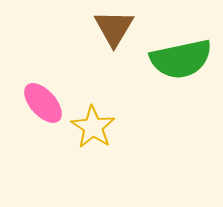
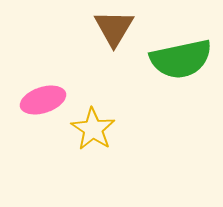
pink ellipse: moved 3 px up; rotated 66 degrees counterclockwise
yellow star: moved 2 px down
